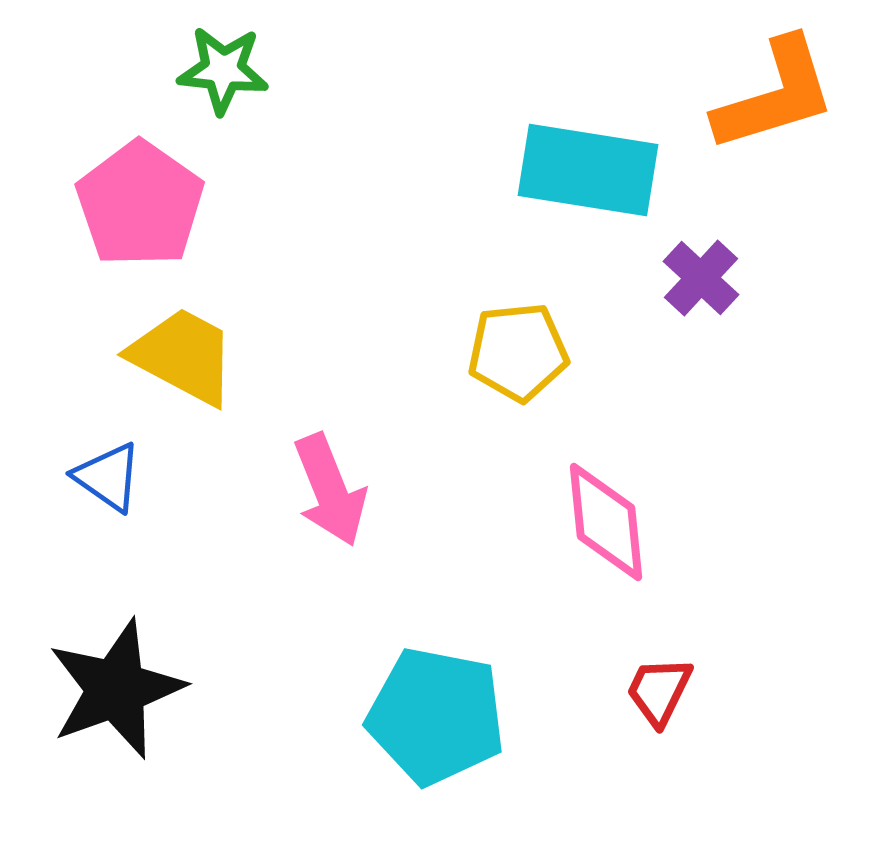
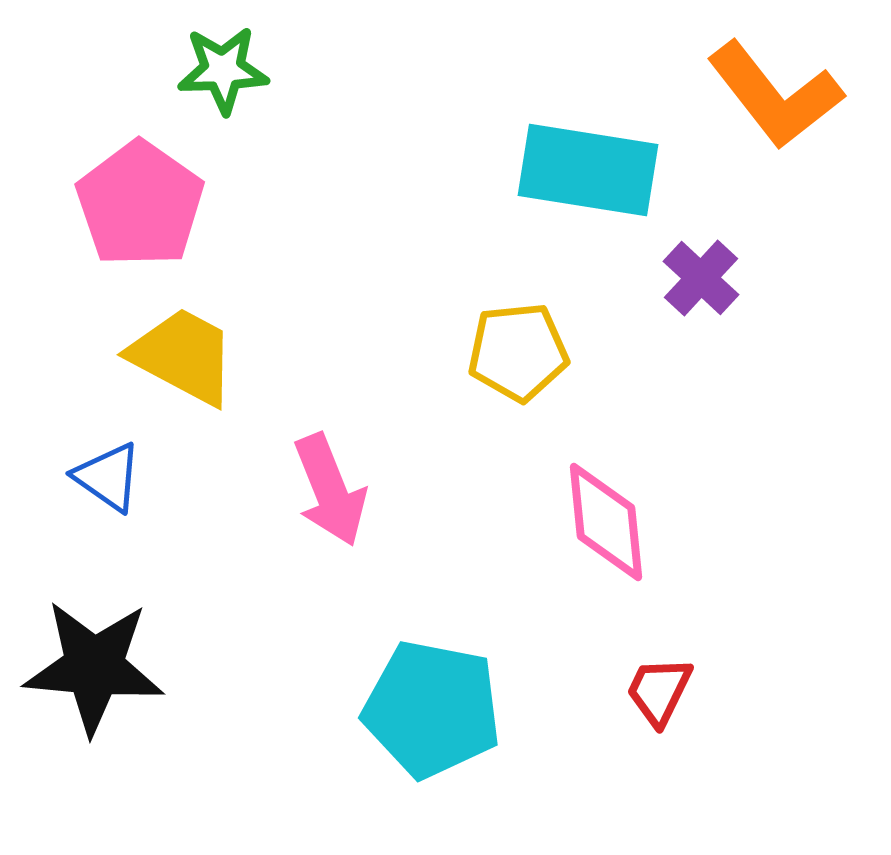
green star: rotated 8 degrees counterclockwise
orange L-shape: rotated 69 degrees clockwise
black star: moved 22 px left, 22 px up; rotated 25 degrees clockwise
cyan pentagon: moved 4 px left, 7 px up
